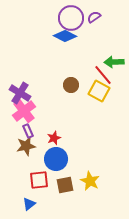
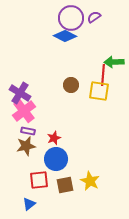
red line: rotated 45 degrees clockwise
yellow square: rotated 20 degrees counterclockwise
purple rectangle: rotated 56 degrees counterclockwise
